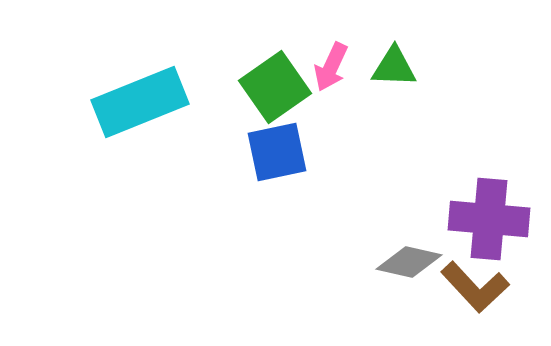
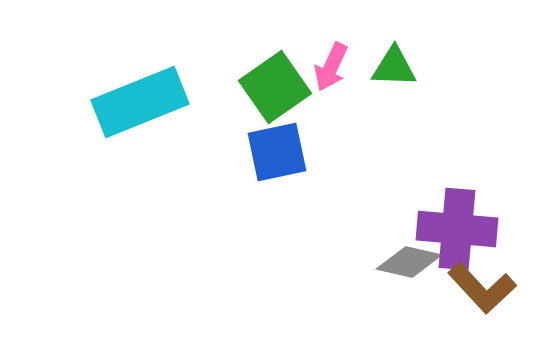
purple cross: moved 32 px left, 10 px down
brown L-shape: moved 7 px right, 1 px down
